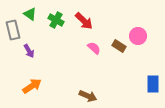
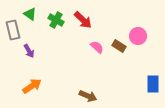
red arrow: moved 1 px left, 1 px up
pink semicircle: moved 3 px right, 1 px up
